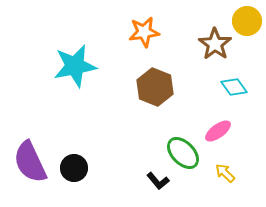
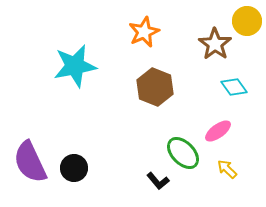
orange star: rotated 16 degrees counterclockwise
yellow arrow: moved 2 px right, 4 px up
